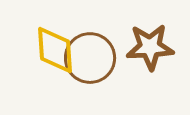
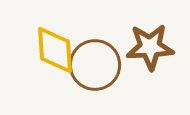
brown circle: moved 5 px right, 7 px down
